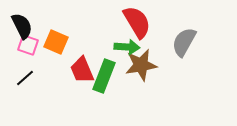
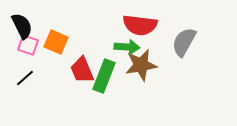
red semicircle: moved 3 px right, 3 px down; rotated 128 degrees clockwise
